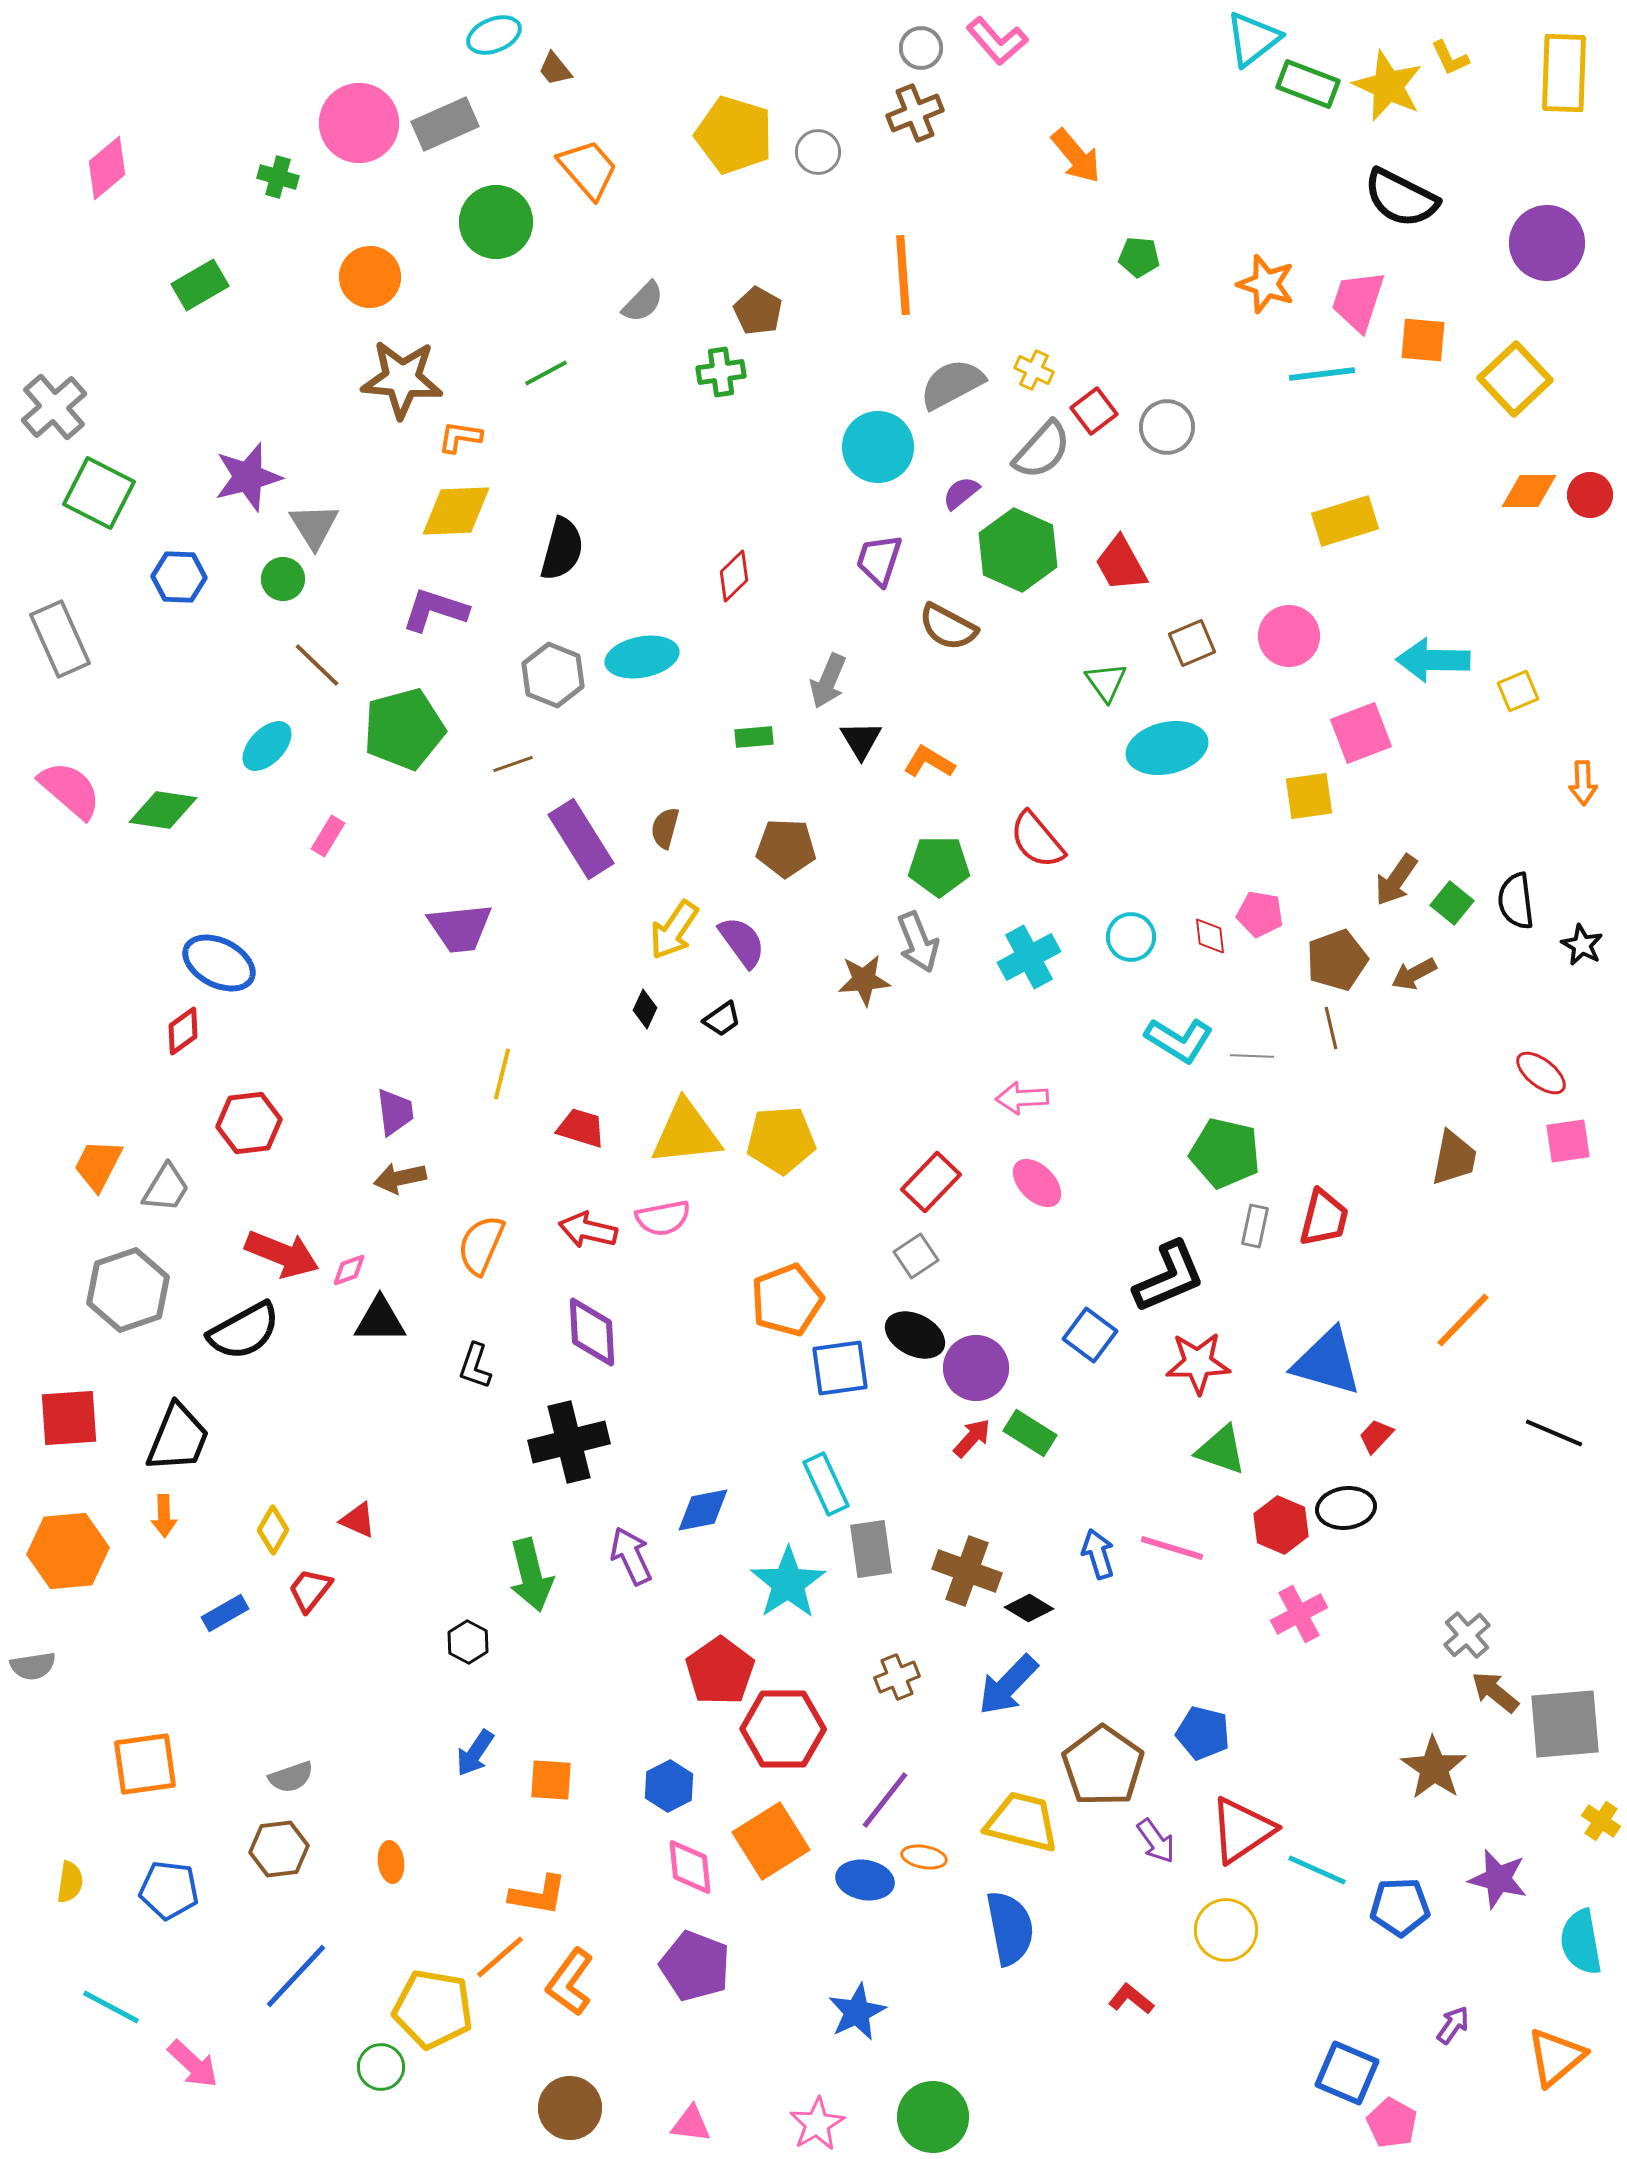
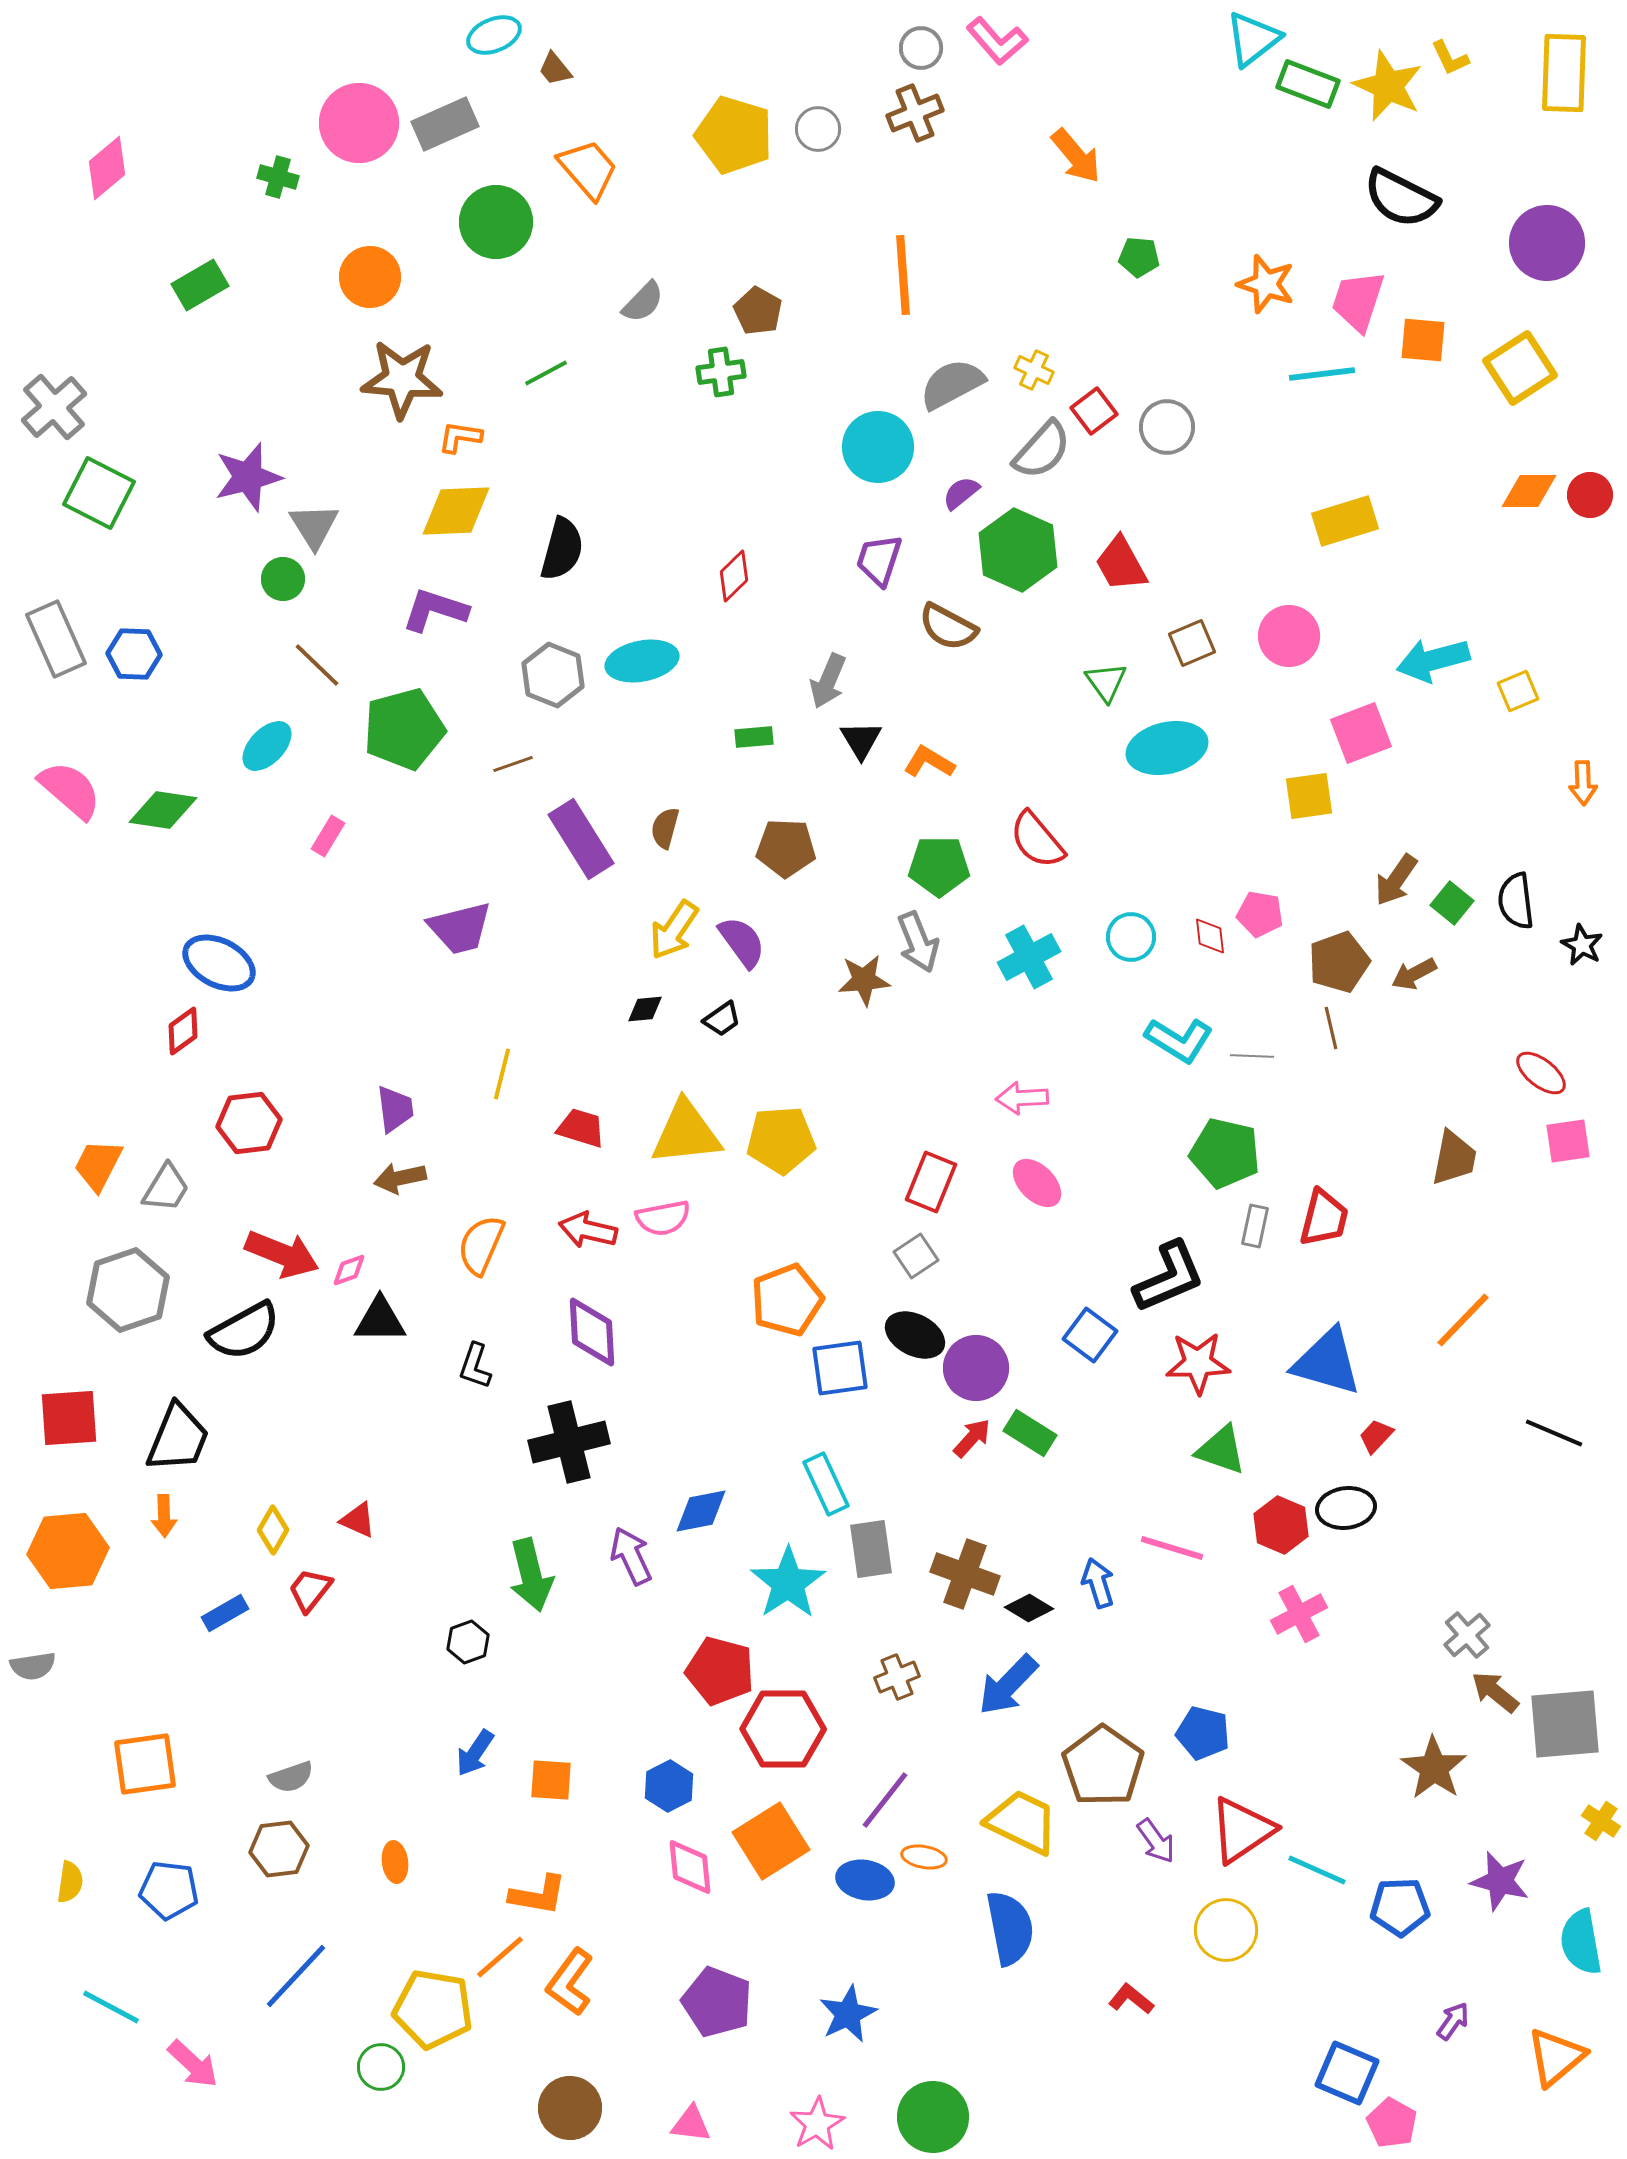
gray circle at (818, 152): moved 23 px up
yellow square at (1515, 379): moved 5 px right, 11 px up; rotated 10 degrees clockwise
blue hexagon at (179, 577): moved 45 px left, 77 px down
gray rectangle at (60, 639): moved 4 px left
cyan ellipse at (642, 657): moved 4 px down
cyan arrow at (1433, 660): rotated 16 degrees counterclockwise
purple trapezoid at (460, 928): rotated 8 degrees counterclockwise
brown pentagon at (1337, 960): moved 2 px right, 2 px down
black diamond at (645, 1009): rotated 60 degrees clockwise
purple trapezoid at (395, 1112): moved 3 px up
red rectangle at (931, 1182): rotated 22 degrees counterclockwise
blue diamond at (703, 1510): moved 2 px left, 1 px down
blue arrow at (1098, 1554): moved 29 px down
brown cross at (967, 1571): moved 2 px left, 3 px down
black hexagon at (468, 1642): rotated 12 degrees clockwise
red pentagon at (720, 1671): rotated 22 degrees counterclockwise
yellow trapezoid at (1022, 1822): rotated 12 degrees clockwise
orange ellipse at (391, 1862): moved 4 px right
purple star at (1498, 1879): moved 2 px right, 2 px down
purple pentagon at (695, 1966): moved 22 px right, 36 px down
blue star at (857, 2012): moved 9 px left, 2 px down
purple arrow at (1453, 2025): moved 4 px up
